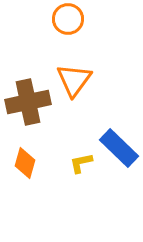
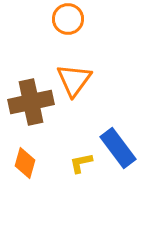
brown cross: moved 3 px right
blue rectangle: moved 1 px left; rotated 9 degrees clockwise
